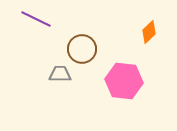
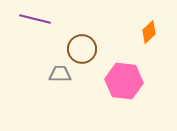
purple line: moved 1 px left; rotated 12 degrees counterclockwise
